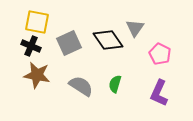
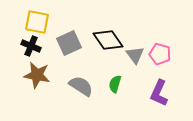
gray triangle: moved 27 px down; rotated 12 degrees counterclockwise
pink pentagon: rotated 10 degrees counterclockwise
